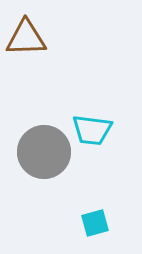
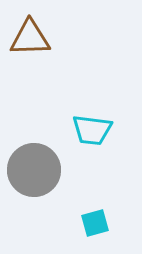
brown triangle: moved 4 px right
gray circle: moved 10 px left, 18 px down
